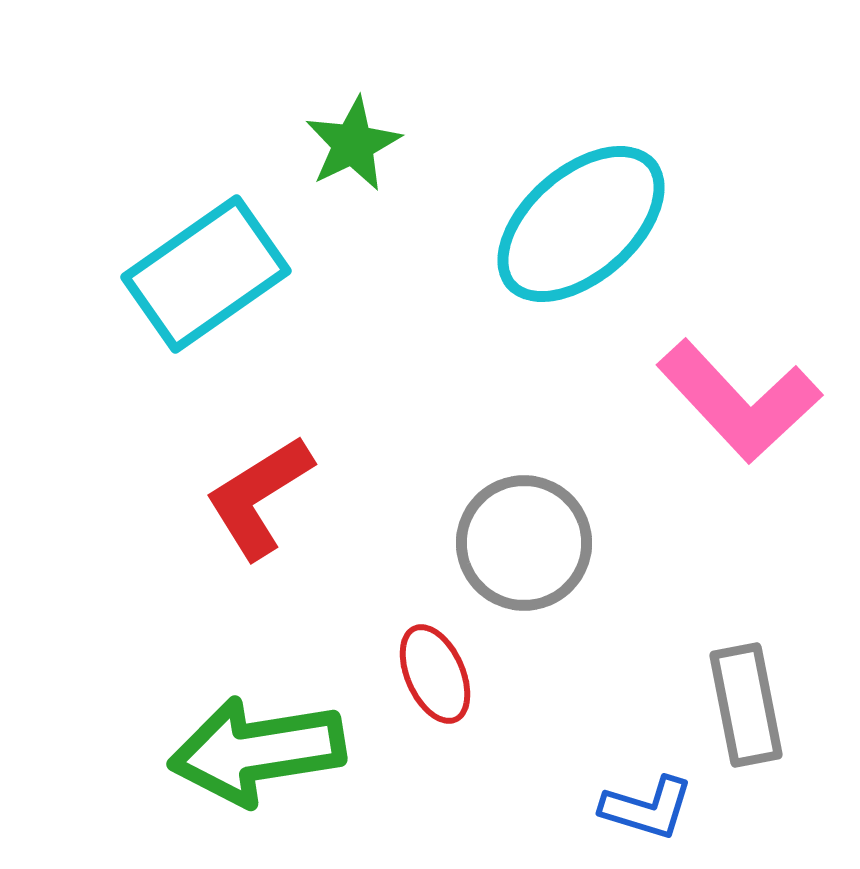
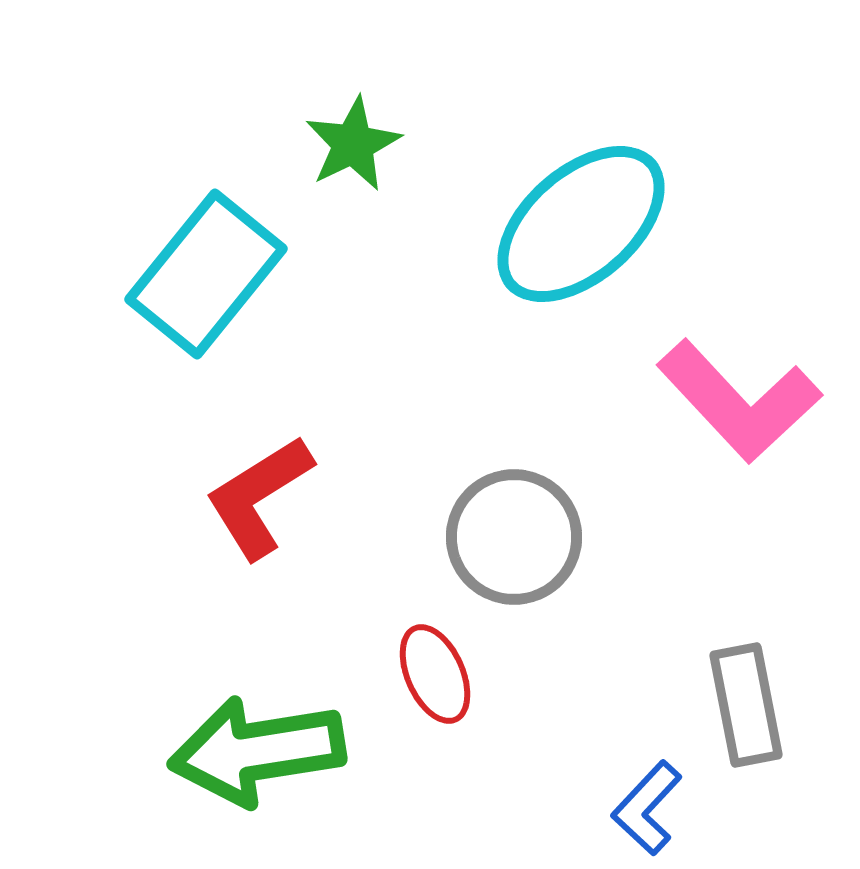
cyan rectangle: rotated 16 degrees counterclockwise
gray circle: moved 10 px left, 6 px up
blue L-shape: rotated 116 degrees clockwise
